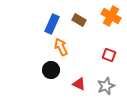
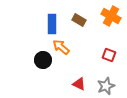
blue rectangle: rotated 24 degrees counterclockwise
orange arrow: rotated 24 degrees counterclockwise
black circle: moved 8 px left, 10 px up
